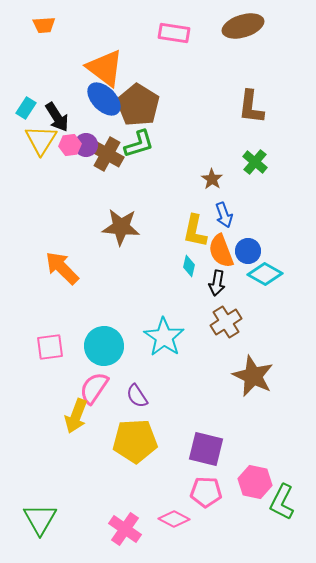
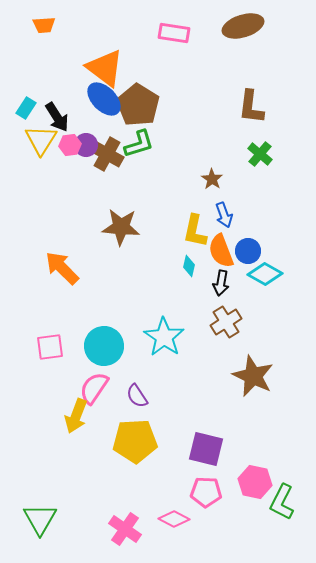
green cross at (255, 162): moved 5 px right, 8 px up
black arrow at (217, 283): moved 4 px right
